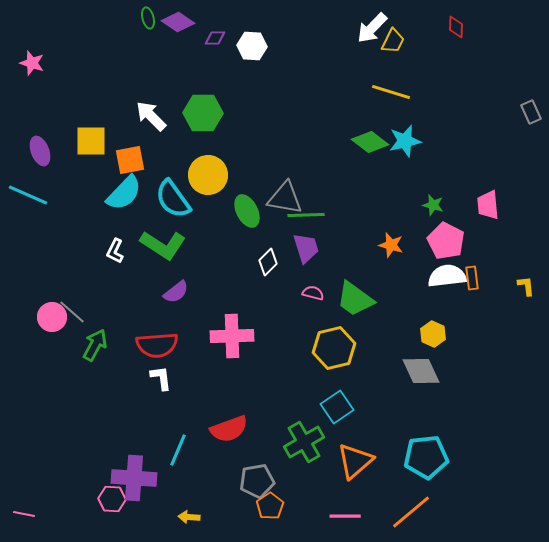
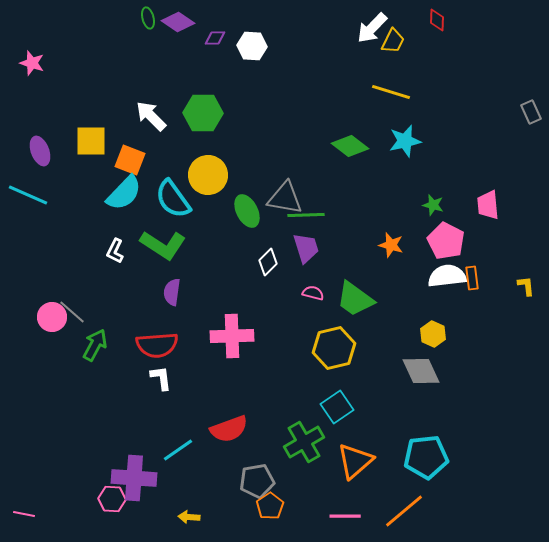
red diamond at (456, 27): moved 19 px left, 7 px up
green diamond at (370, 142): moved 20 px left, 4 px down
orange square at (130, 160): rotated 32 degrees clockwise
purple semicircle at (176, 292): moved 4 px left; rotated 136 degrees clockwise
cyan line at (178, 450): rotated 32 degrees clockwise
orange line at (411, 512): moved 7 px left, 1 px up
